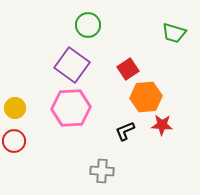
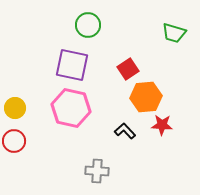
purple square: rotated 24 degrees counterclockwise
pink hexagon: rotated 15 degrees clockwise
black L-shape: rotated 70 degrees clockwise
gray cross: moved 5 px left
